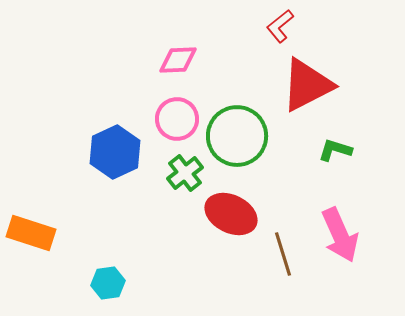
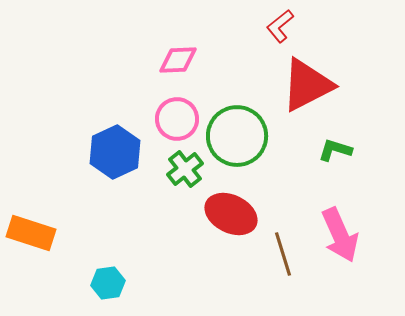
green cross: moved 4 px up
